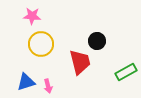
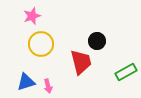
pink star: rotated 24 degrees counterclockwise
red trapezoid: moved 1 px right
